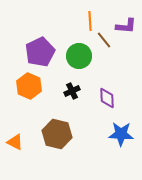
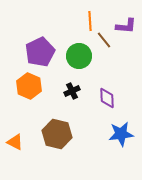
blue star: rotated 10 degrees counterclockwise
